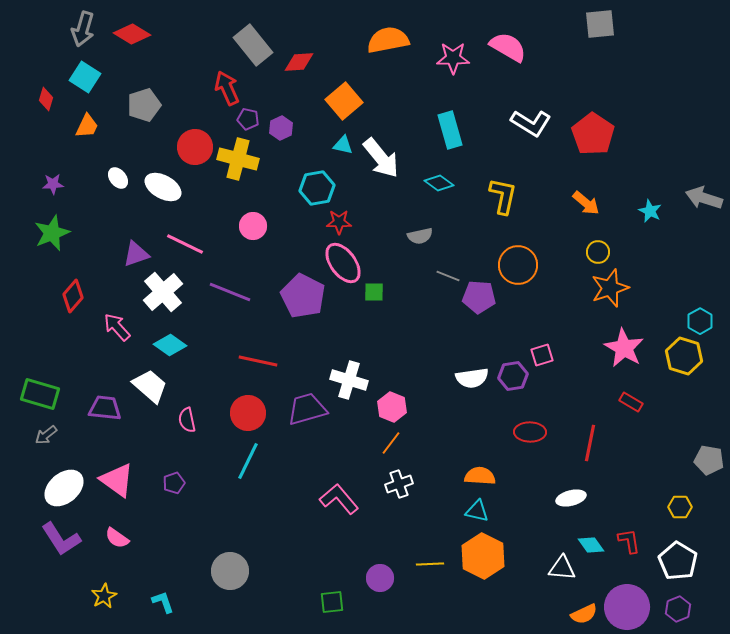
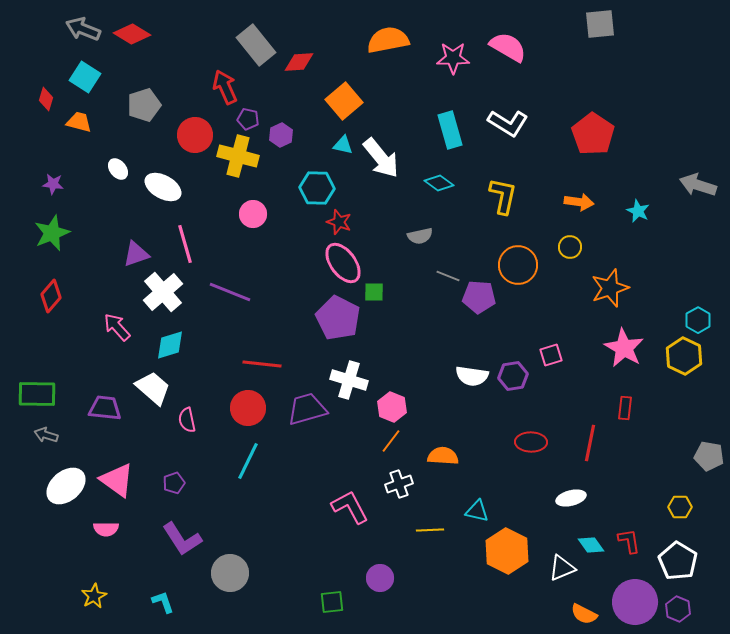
gray arrow at (83, 29): rotated 96 degrees clockwise
gray rectangle at (253, 45): moved 3 px right
red arrow at (227, 88): moved 2 px left, 1 px up
white L-shape at (531, 123): moved 23 px left
orange trapezoid at (87, 126): moved 8 px left, 4 px up; rotated 100 degrees counterclockwise
purple hexagon at (281, 128): moved 7 px down
red circle at (195, 147): moved 12 px up
yellow cross at (238, 159): moved 3 px up
white ellipse at (118, 178): moved 9 px up
purple star at (53, 184): rotated 10 degrees clockwise
cyan hexagon at (317, 188): rotated 12 degrees clockwise
gray arrow at (704, 198): moved 6 px left, 13 px up
orange arrow at (586, 203): moved 7 px left, 1 px up; rotated 32 degrees counterclockwise
cyan star at (650, 211): moved 12 px left
red star at (339, 222): rotated 20 degrees clockwise
pink circle at (253, 226): moved 12 px up
pink line at (185, 244): rotated 48 degrees clockwise
yellow circle at (598, 252): moved 28 px left, 5 px up
red diamond at (73, 296): moved 22 px left
purple pentagon at (303, 296): moved 35 px right, 22 px down
cyan hexagon at (700, 321): moved 2 px left, 1 px up
cyan diamond at (170, 345): rotated 52 degrees counterclockwise
pink square at (542, 355): moved 9 px right
yellow hexagon at (684, 356): rotated 9 degrees clockwise
red line at (258, 361): moved 4 px right, 3 px down; rotated 6 degrees counterclockwise
white semicircle at (472, 378): moved 2 px up; rotated 16 degrees clockwise
white trapezoid at (150, 386): moved 3 px right, 2 px down
green rectangle at (40, 394): moved 3 px left; rotated 15 degrees counterclockwise
red rectangle at (631, 402): moved 6 px left, 6 px down; rotated 65 degrees clockwise
red circle at (248, 413): moved 5 px up
red ellipse at (530, 432): moved 1 px right, 10 px down
gray arrow at (46, 435): rotated 55 degrees clockwise
orange line at (391, 443): moved 2 px up
gray pentagon at (709, 460): moved 4 px up
orange semicircle at (480, 476): moved 37 px left, 20 px up
white ellipse at (64, 488): moved 2 px right, 2 px up
pink L-shape at (339, 499): moved 11 px right, 8 px down; rotated 12 degrees clockwise
pink semicircle at (117, 538): moved 11 px left, 9 px up; rotated 35 degrees counterclockwise
purple L-shape at (61, 539): moved 121 px right
orange hexagon at (483, 556): moved 24 px right, 5 px up
yellow line at (430, 564): moved 34 px up
white triangle at (562, 568): rotated 28 degrees counterclockwise
gray circle at (230, 571): moved 2 px down
yellow star at (104, 596): moved 10 px left
purple circle at (627, 607): moved 8 px right, 5 px up
purple hexagon at (678, 609): rotated 15 degrees counterclockwise
orange semicircle at (584, 614): rotated 52 degrees clockwise
